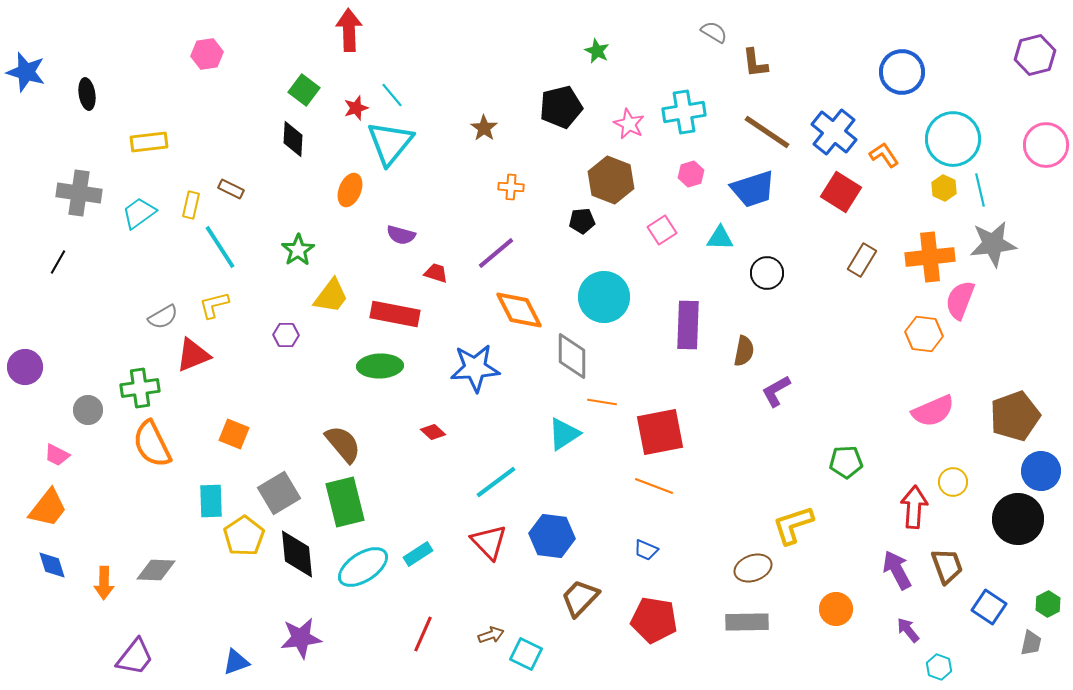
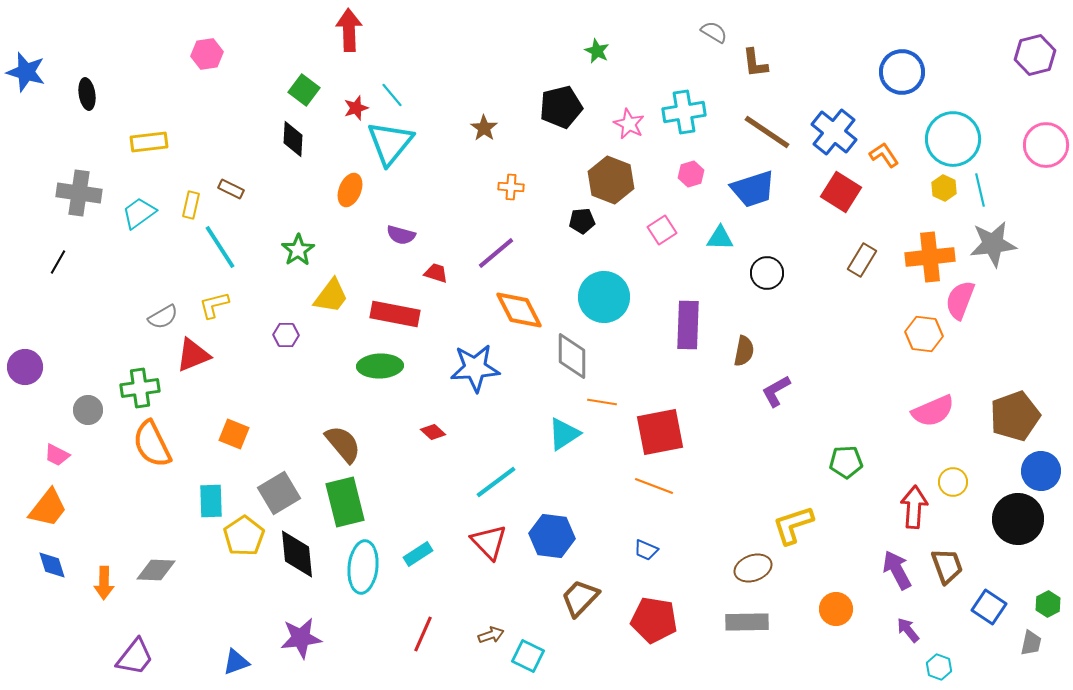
cyan ellipse at (363, 567): rotated 51 degrees counterclockwise
cyan square at (526, 654): moved 2 px right, 2 px down
